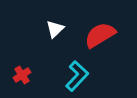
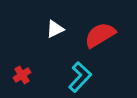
white triangle: rotated 18 degrees clockwise
cyan L-shape: moved 3 px right, 1 px down
